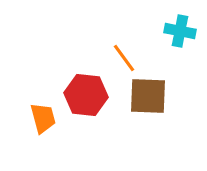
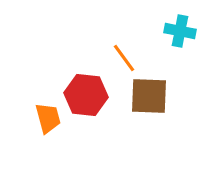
brown square: moved 1 px right
orange trapezoid: moved 5 px right
